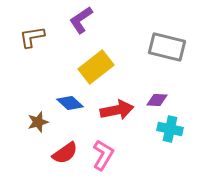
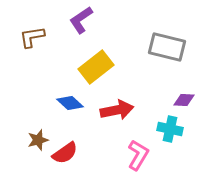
purple diamond: moved 27 px right
brown star: moved 18 px down
pink L-shape: moved 35 px right
